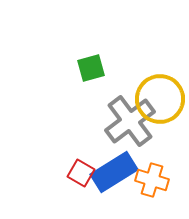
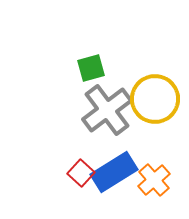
yellow circle: moved 5 px left
gray cross: moved 23 px left, 11 px up
red square: rotated 12 degrees clockwise
orange cross: moved 2 px right; rotated 32 degrees clockwise
